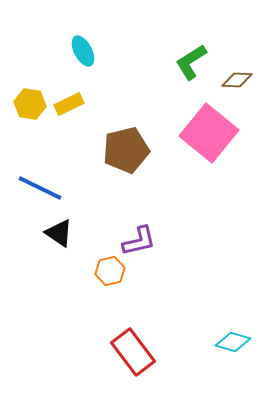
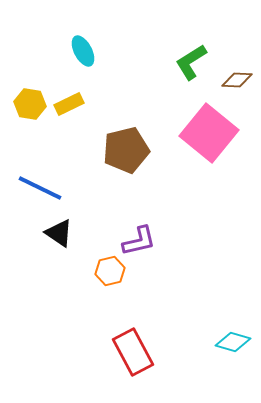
red rectangle: rotated 9 degrees clockwise
